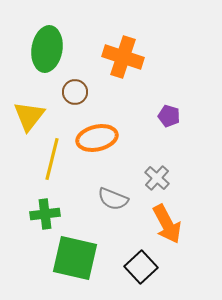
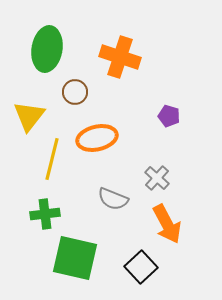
orange cross: moved 3 px left
